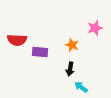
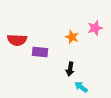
orange star: moved 8 px up
